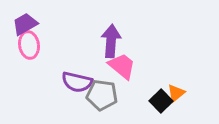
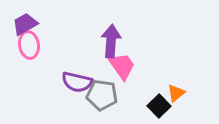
pink trapezoid: rotated 16 degrees clockwise
black square: moved 2 px left, 5 px down
